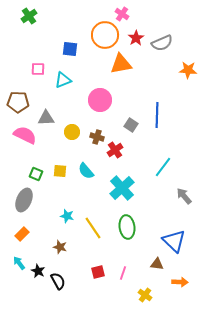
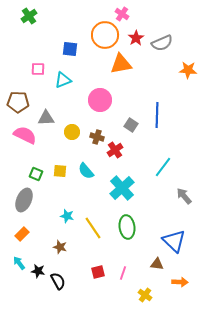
black star: rotated 16 degrees counterclockwise
